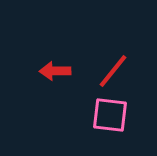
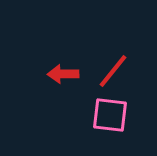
red arrow: moved 8 px right, 3 px down
